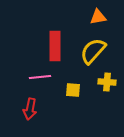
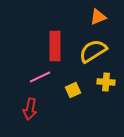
orange triangle: rotated 12 degrees counterclockwise
yellow semicircle: rotated 16 degrees clockwise
pink line: rotated 20 degrees counterclockwise
yellow cross: moved 1 px left
yellow square: rotated 28 degrees counterclockwise
